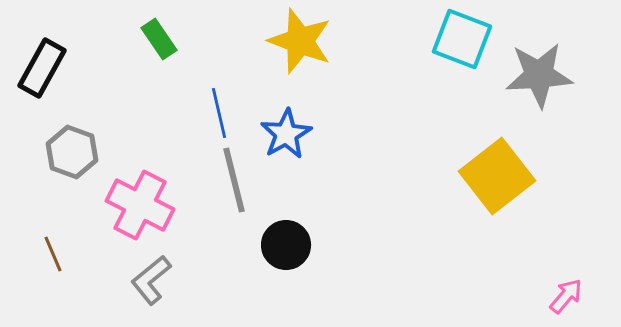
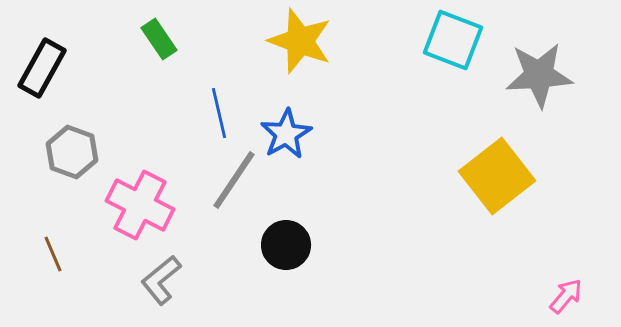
cyan square: moved 9 px left, 1 px down
gray line: rotated 48 degrees clockwise
gray L-shape: moved 10 px right
